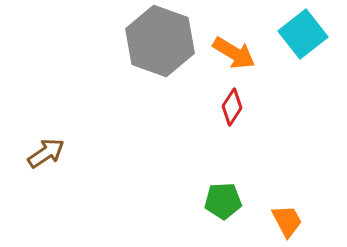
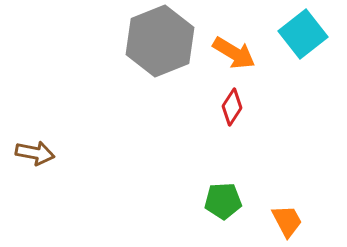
gray hexagon: rotated 18 degrees clockwise
brown arrow: moved 11 px left; rotated 45 degrees clockwise
